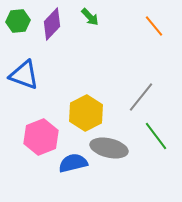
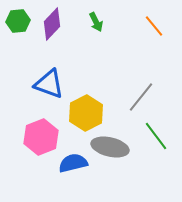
green arrow: moved 6 px right, 5 px down; rotated 18 degrees clockwise
blue triangle: moved 25 px right, 9 px down
gray ellipse: moved 1 px right, 1 px up
